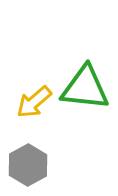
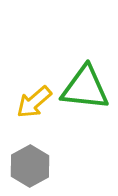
gray hexagon: moved 2 px right, 1 px down
